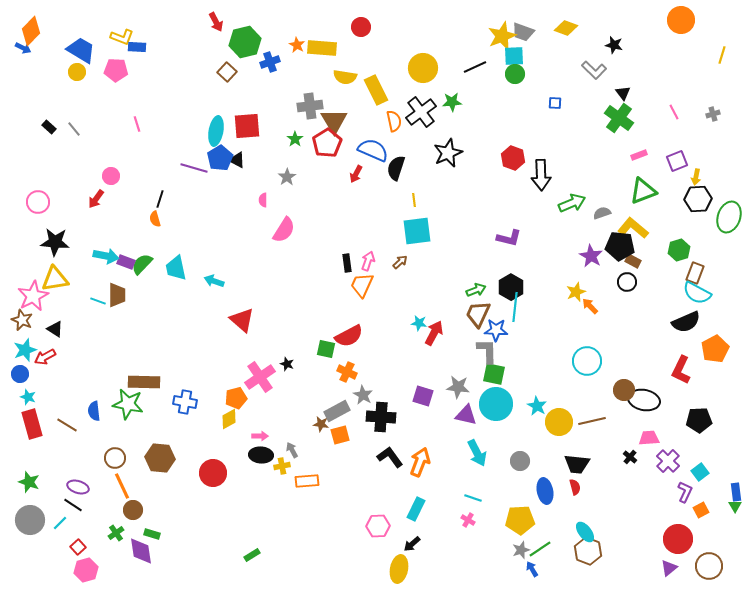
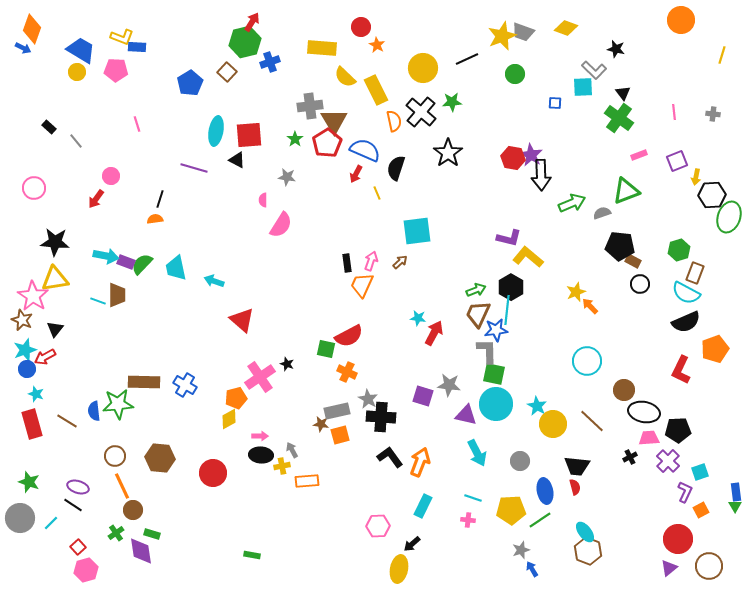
red arrow at (216, 22): moved 36 px right; rotated 120 degrees counterclockwise
orange diamond at (31, 31): moved 1 px right, 2 px up; rotated 24 degrees counterclockwise
orange star at (297, 45): moved 80 px right
black star at (614, 45): moved 2 px right, 4 px down
cyan square at (514, 56): moved 69 px right, 31 px down
black line at (475, 67): moved 8 px left, 8 px up
yellow semicircle at (345, 77): rotated 35 degrees clockwise
black cross at (421, 112): rotated 12 degrees counterclockwise
pink line at (674, 112): rotated 21 degrees clockwise
gray cross at (713, 114): rotated 24 degrees clockwise
red square at (247, 126): moved 2 px right, 9 px down
gray line at (74, 129): moved 2 px right, 12 px down
blue semicircle at (373, 150): moved 8 px left
black star at (448, 153): rotated 12 degrees counterclockwise
blue pentagon at (220, 158): moved 30 px left, 75 px up
red hexagon at (513, 158): rotated 10 degrees counterclockwise
gray star at (287, 177): rotated 30 degrees counterclockwise
green triangle at (643, 191): moved 17 px left
black hexagon at (698, 199): moved 14 px right, 4 px up
yellow line at (414, 200): moved 37 px left, 7 px up; rotated 16 degrees counterclockwise
pink circle at (38, 202): moved 4 px left, 14 px up
orange semicircle at (155, 219): rotated 98 degrees clockwise
yellow L-shape at (633, 228): moved 105 px left, 29 px down
pink semicircle at (284, 230): moved 3 px left, 5 px up
purple star at (591, 256): moved 60 px left, 101 px up
pink arrow at (368, 261): moved 3 px right
black circle at (627, 282): moved 13 px right, 2 px down
cyan semicircle at (697, 293): moved 11 px left
pink star at (33, 296): rotated 12 degrees counterclockwise
cyan line at (515, 307): moved 8 px left, 3 px down
cyan star at (419, 323): moved 1 px left, 5 px up
black triangle at (55, 329): rotated 36 degrees clockwise
blue star at (496, 330): rotated 10 degrees counterclockwise
orange pentagon at (715, 349): rotated 8 degrees clockwise
blue circle at (20, 374): moved 7 px right, 5 px up
gray star at (458, 387): moved 9 px left, 2 px up
gray star at (363, 395): moved 5 px right, 4 px down
cyan star at (28, 397): moved 8 px right, 3 px up
black ellipse at (644, 400): moved 12 px down
blue cross at (185, 402): moved 17 px up; rotated 20 degrees clockwise
green star at (128, 404): moved 10 px left; rotated 16 degrees counterclockwise
gray rectangle at (337, 411): rotated 15 degrees clockwise
black pentagon at (699, 420): moved 21 px left, 10 px down
brown line at (592, 421): rotated 56 degrees clockwise
yellow circle at (559, 422): moved 6 px left, 2 px down
brown line at (67, 425): moved 4 px up
black cross at (630, 457): rotated 24 degrees clockwise
brown circle at (115, 458): moved 2 px up
black trapezoid at (577, 464): moved 2 px down
cyan square at (700, 472): rotated 18 degrees clockwise
cyan rectangle at (416, 509): moved 7 px right, 3 px up
gray circle at (30, 520): moved 10 px left, 2 px up
pink cross at (468, 520): rotated 24 degrees counterclockwise
yellow pentagon at (520, 520): moved 9 px left, 10 px up
cyan line at (60, 523): moved 9 px left
green line at (540, 549): moved 29 px up
green rectangle at (252, 555): rotated 42 degrees clockwise
